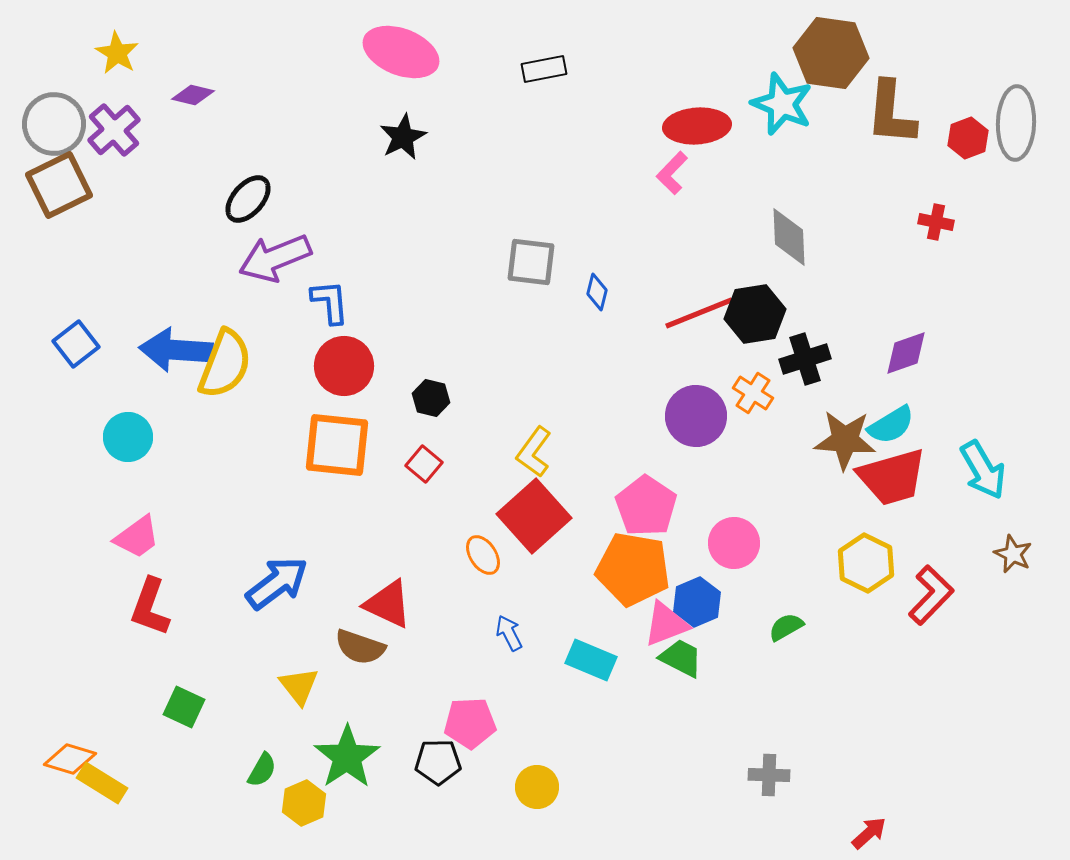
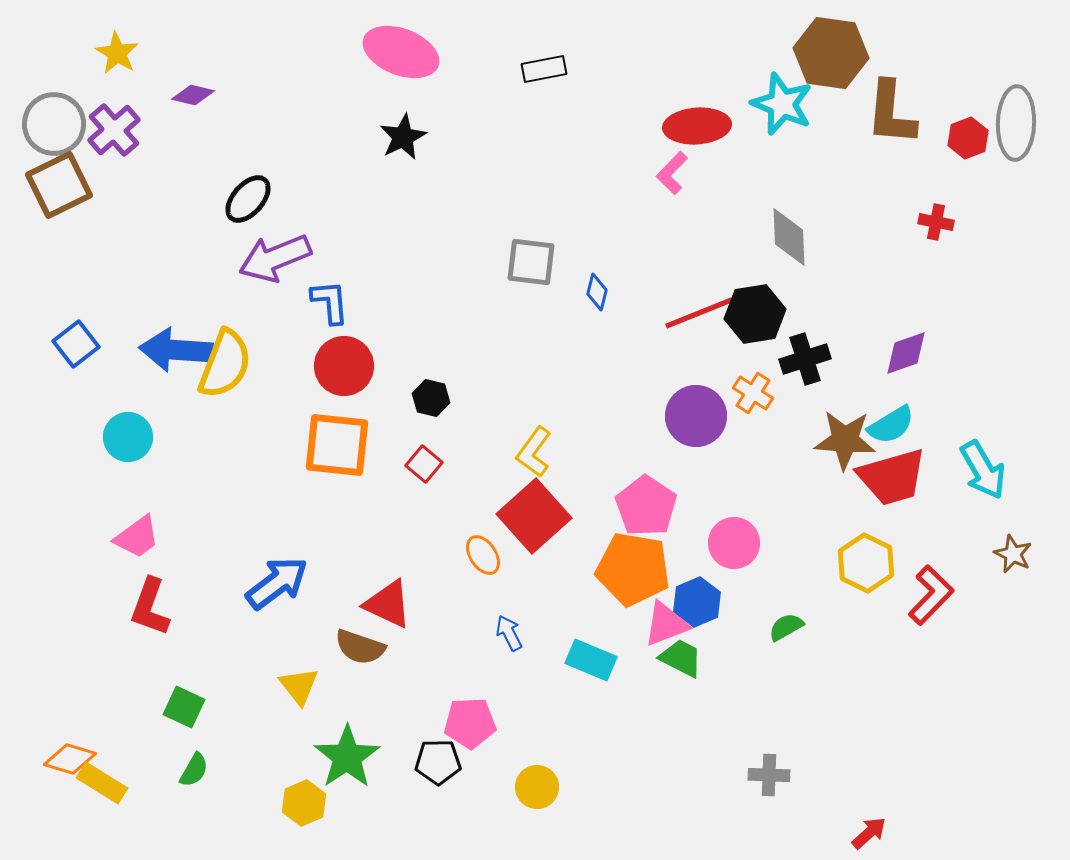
green semicircle at (262, 770): moved 68 px left
